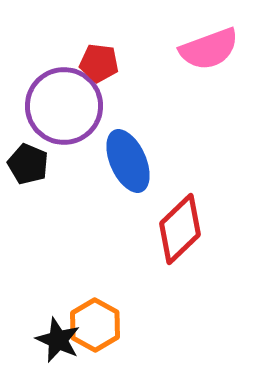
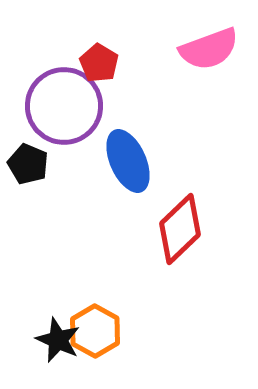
red pentagon: rotated 24 degrees clockwise
orange hexagon: moved 6 px down
